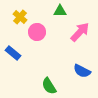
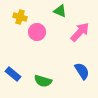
green triangle: rotated 24 degrees clockwise
yellow cross: rotated 24 degrees counterclockwise
blue rectangle: moved 21 px down
blue semicircle: rotated 150 degrees counterclockwise
green semicircle: moved 6 px left, 5 px up; rotated 42 degrees counterclockwise
